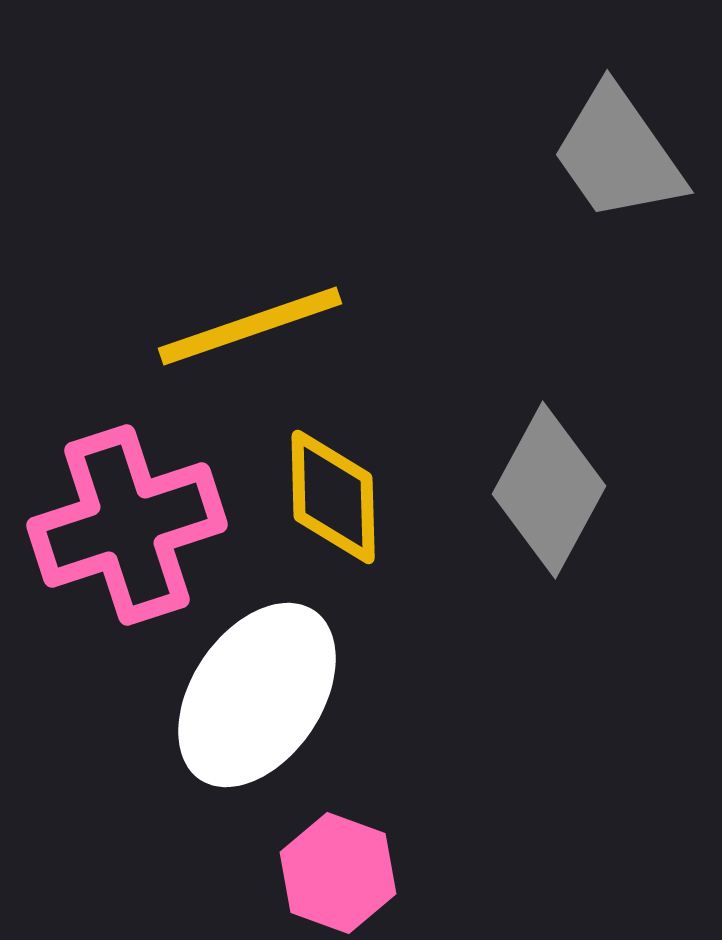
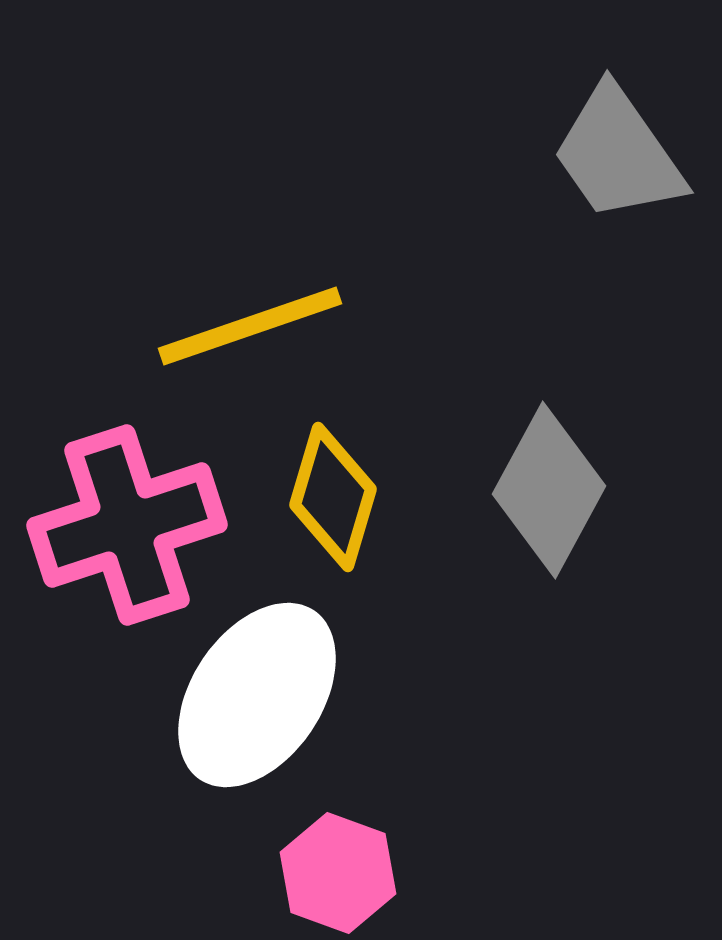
yellow diamond: rotated 18 degrees clockwise
